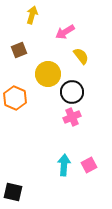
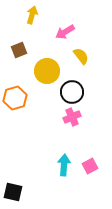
yellow circle: moved 1 px left, 3 px up
orange hexagon: rotated 20 degrees clockwise
pink square: moved 1 px right, 1 px down
